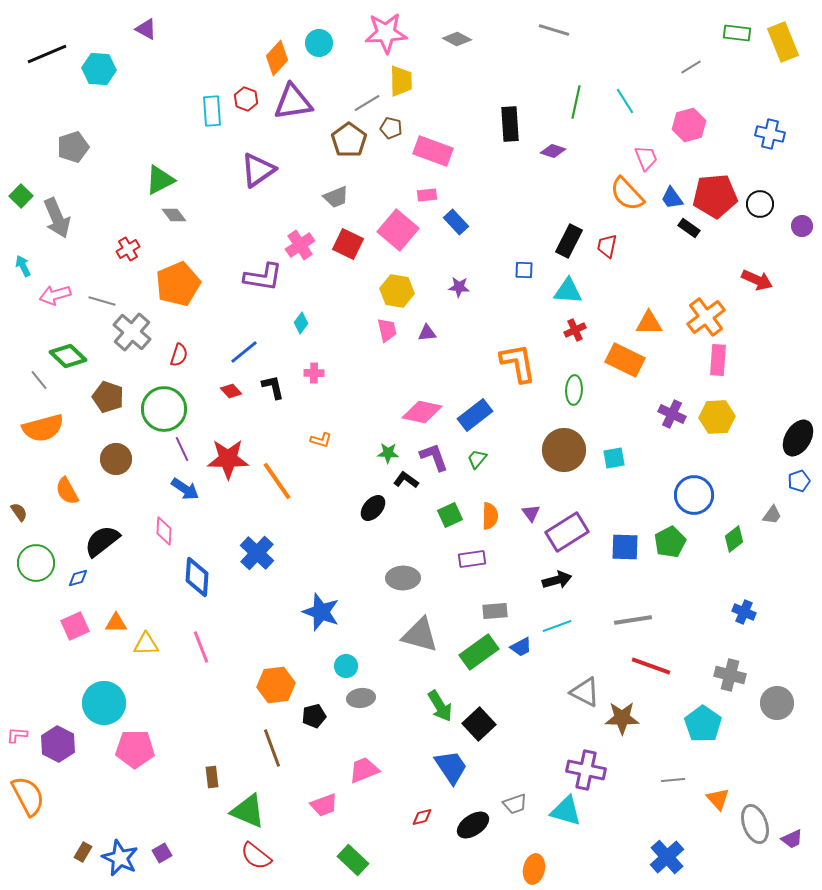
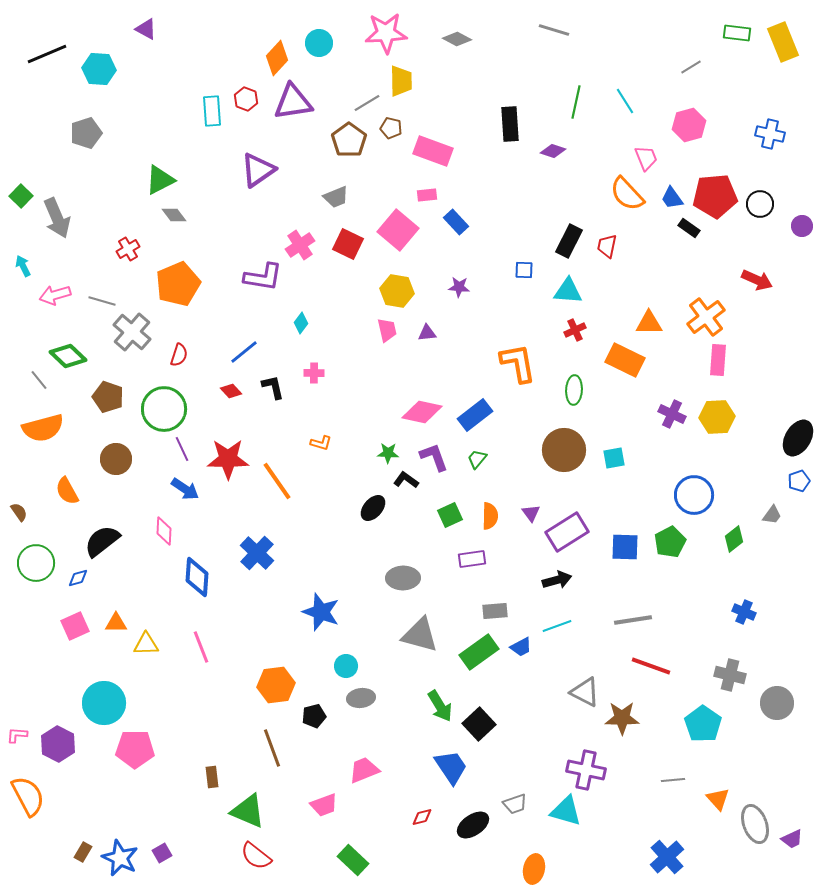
gray pentagon at (73, 147): moved 13 px right, 14 px up
orange L-shape at (321, 440): moved 3 px down
